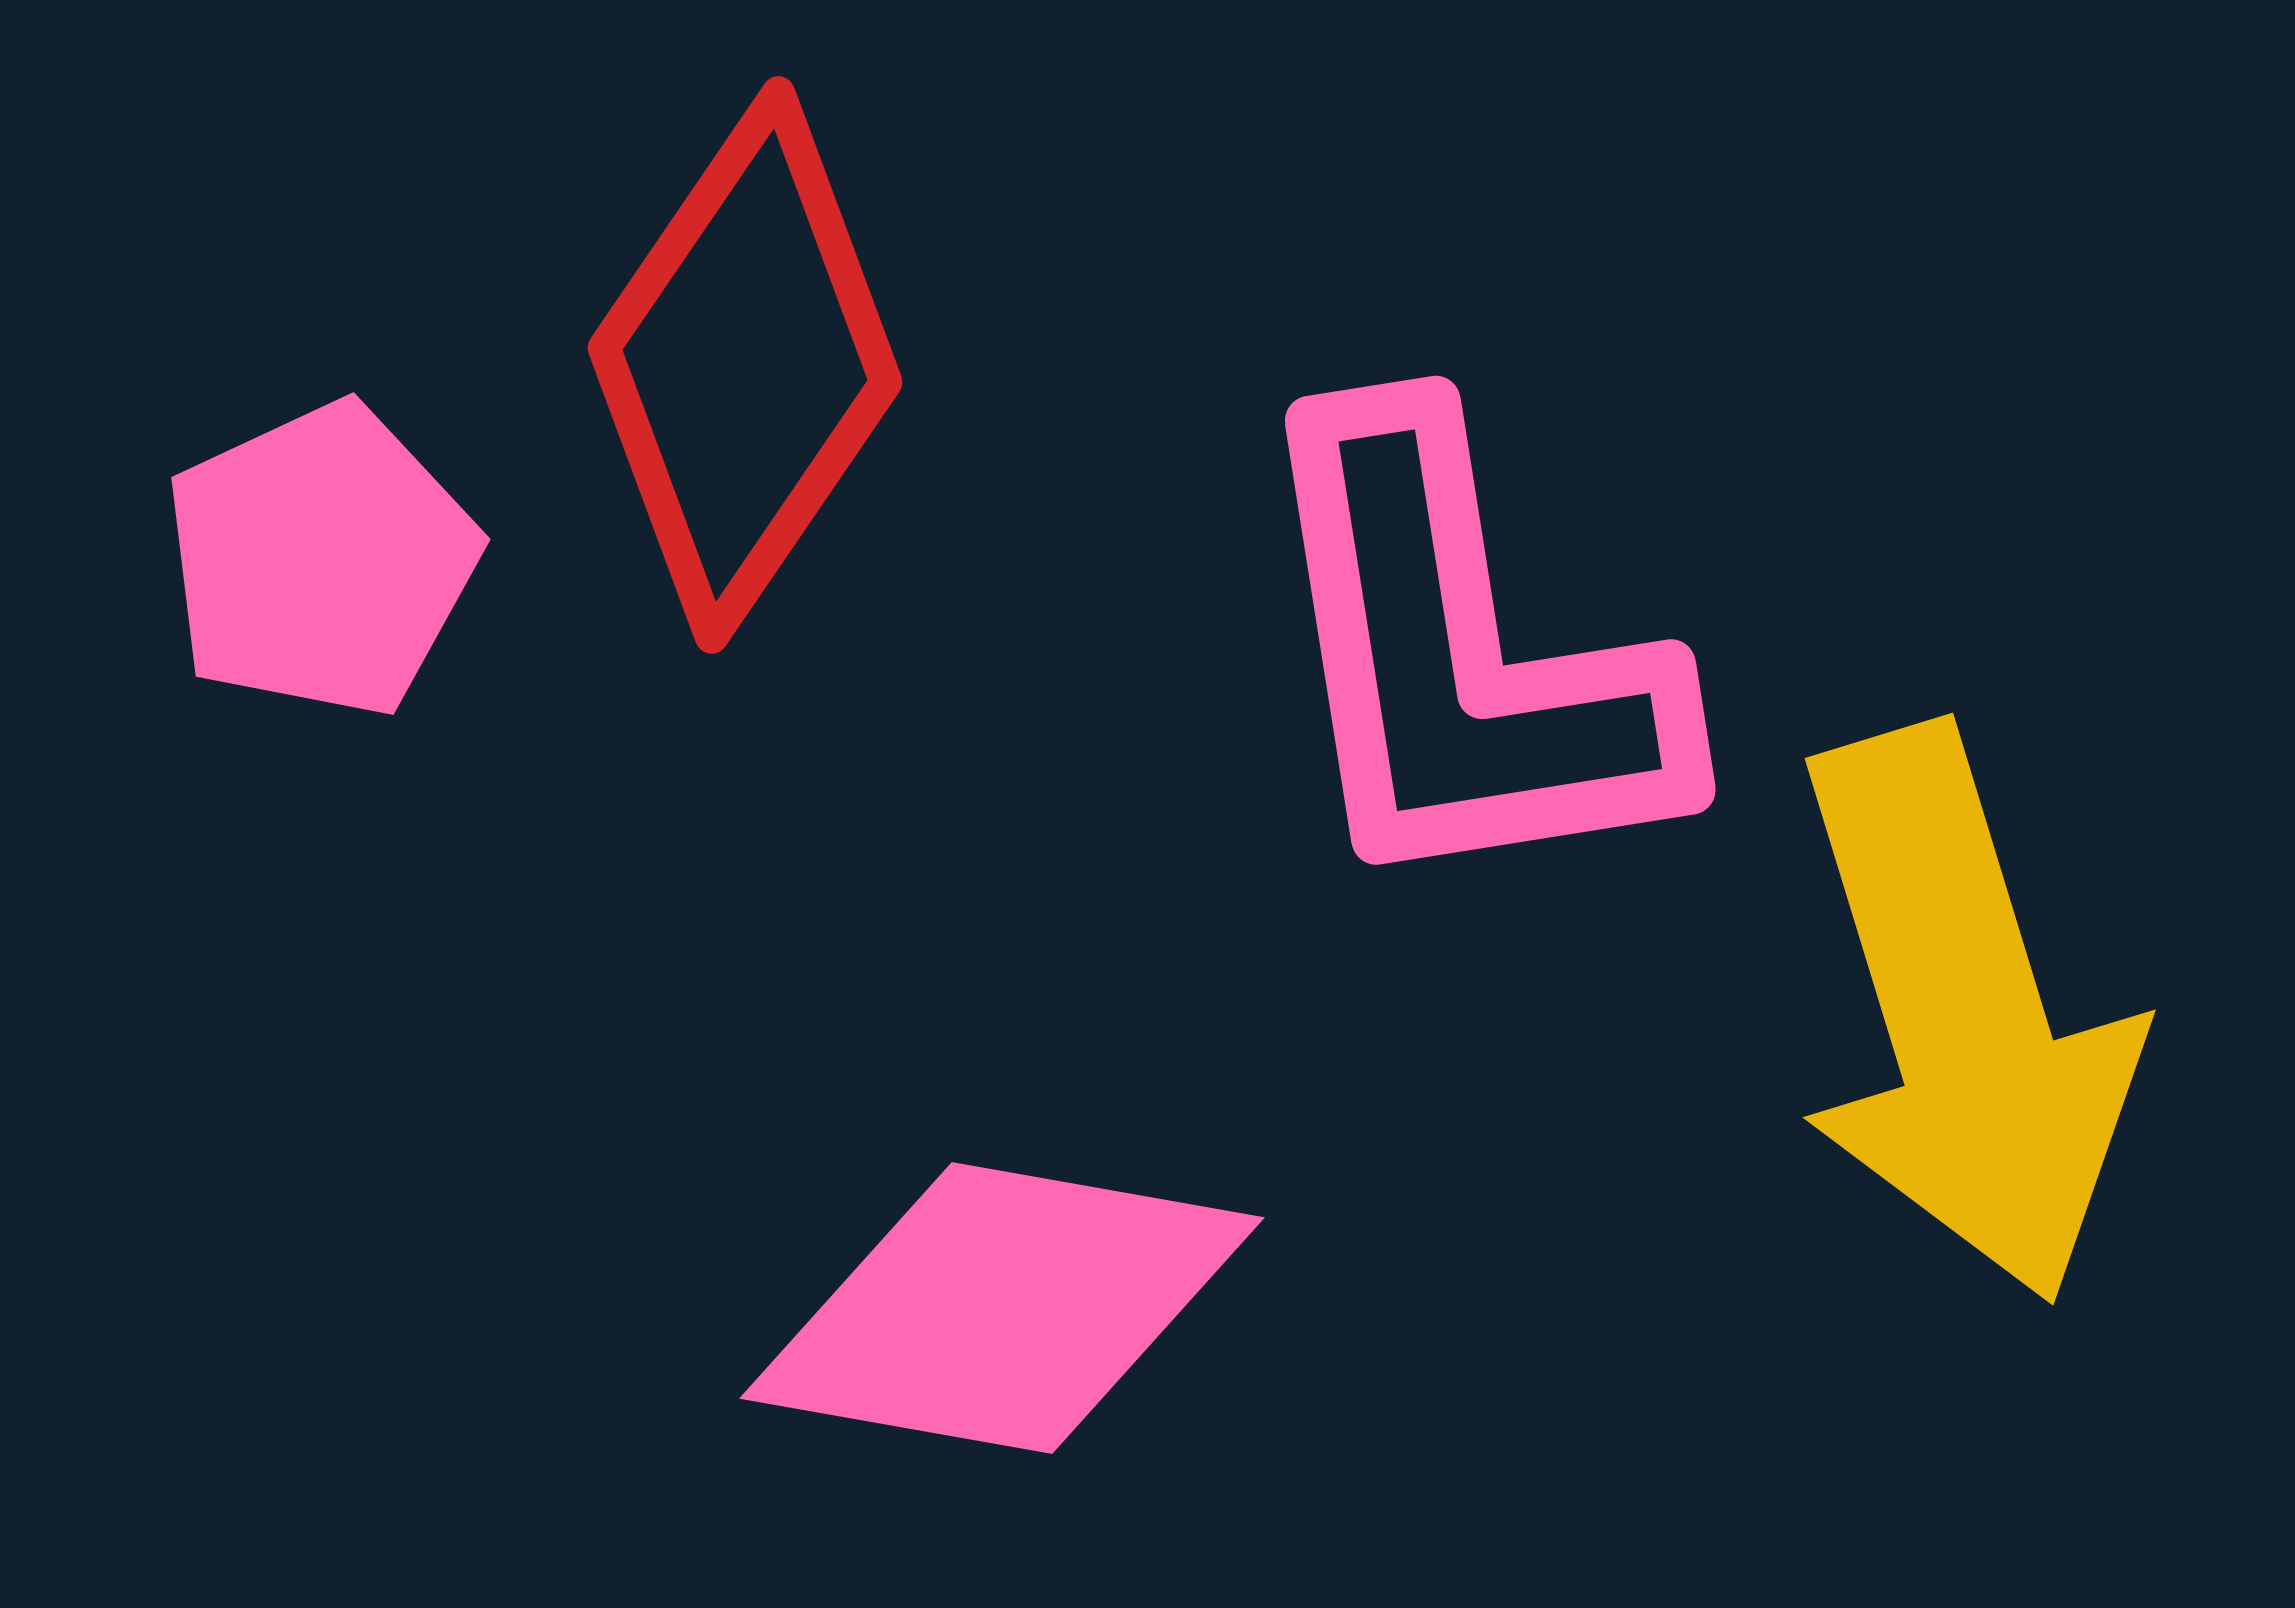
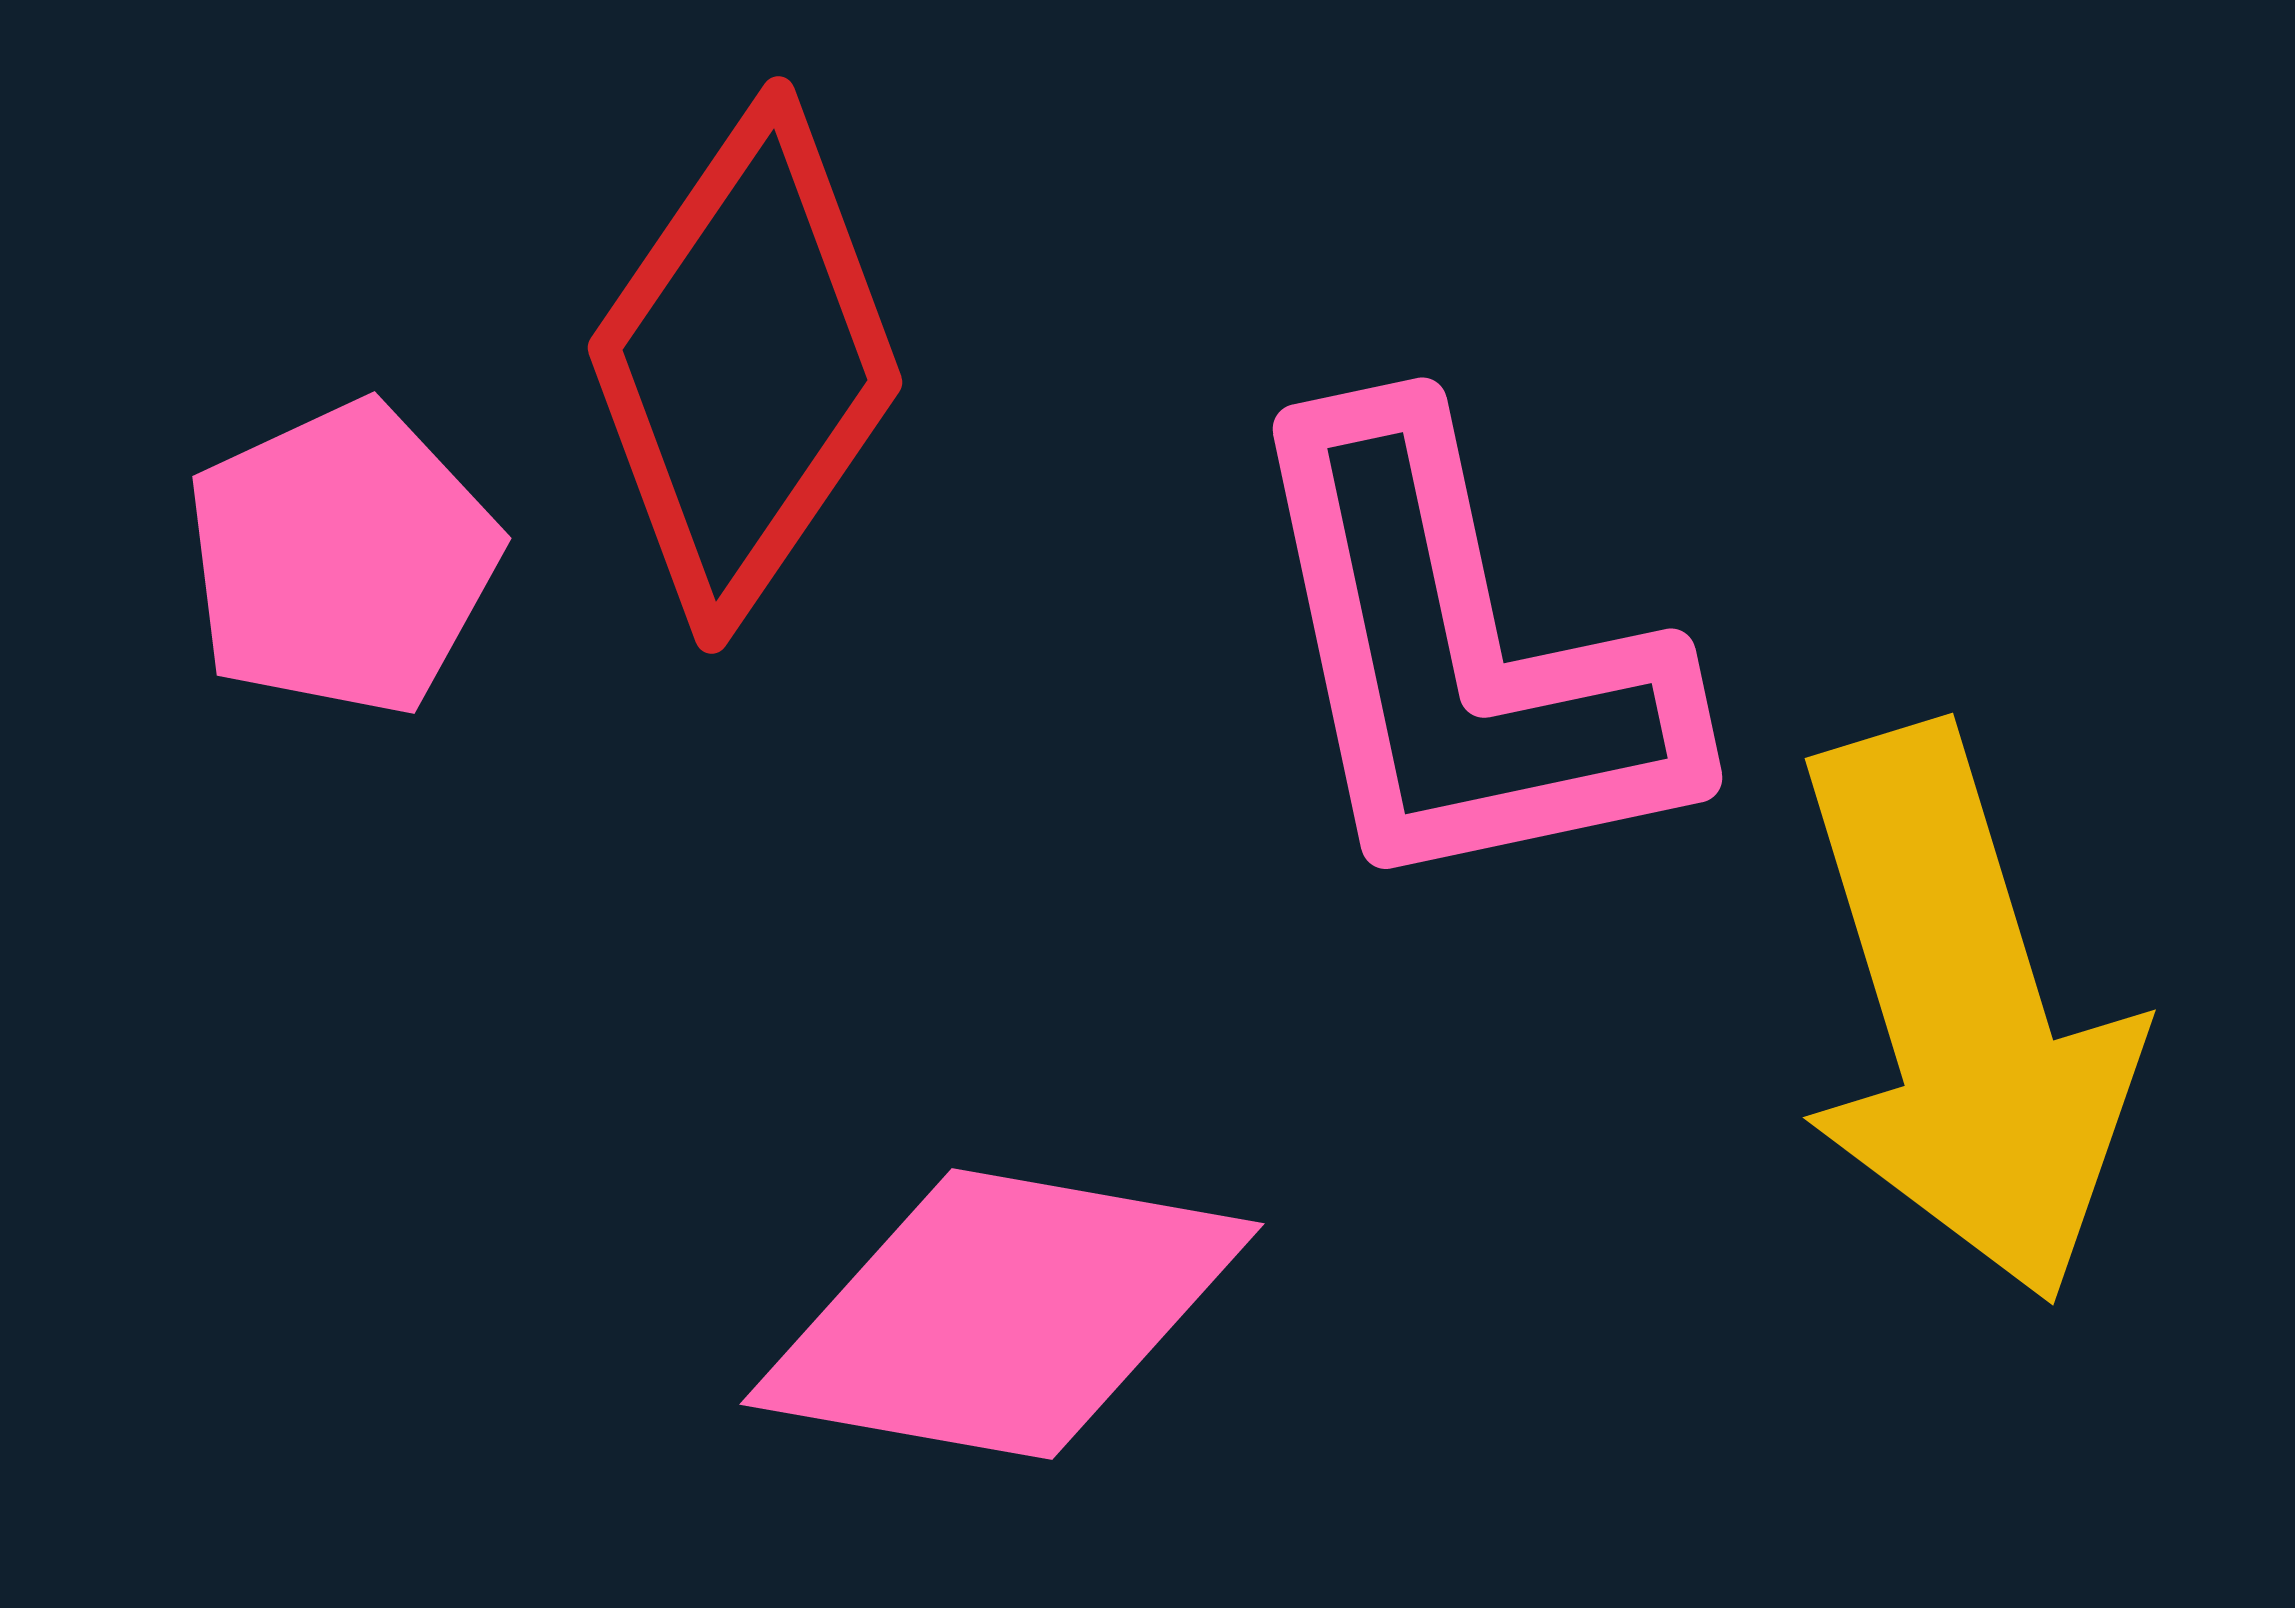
pink pentagon: moved 21 px right, 1 px up
pink L-shape: rotated 3 degrees counterclockwise
pink diamond: moved 6 px down
